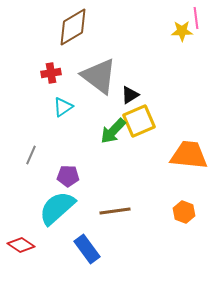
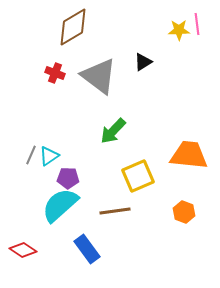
pink line: moved 1 px right, 6 px down
yellow star: moved 3 px left, 1 px up
red cross: moved 4 px right; rotated 30 degrees clockwise
black triangle: moved 13 px right, 33 px up
cyan triangle: moved 14 px left, 49 px down
yellow square: moved 1 px left, 55 px down
purple pentagon: moved 2 px down
cyan semicircle: moved 3 px right, 3 px up
red diamond: moved 2 px right, 5 px down
